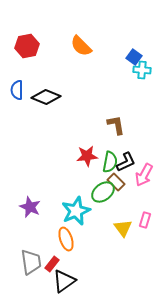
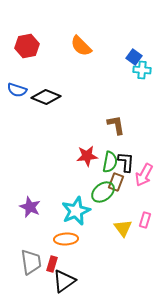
blue semicircle: rotated 72 degrees counterclockwise
black L-shape: rotated 60 degrees counterclockwise
brown rectangle: rotated 66 degrees clockwise
orange ellipse: rotated 75 degrees counterclockwise
red rectangle: rotated 21 degrees counterclockwise
